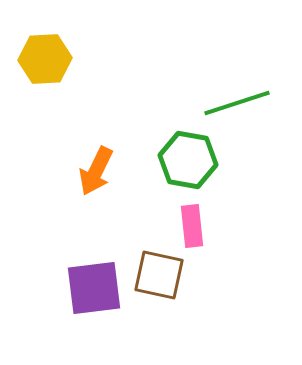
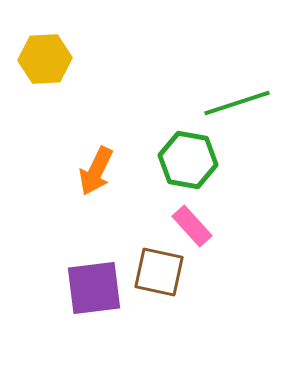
pink rectangle: rotated 36 degrees counterclockwise
brown square: moved 3 px up
